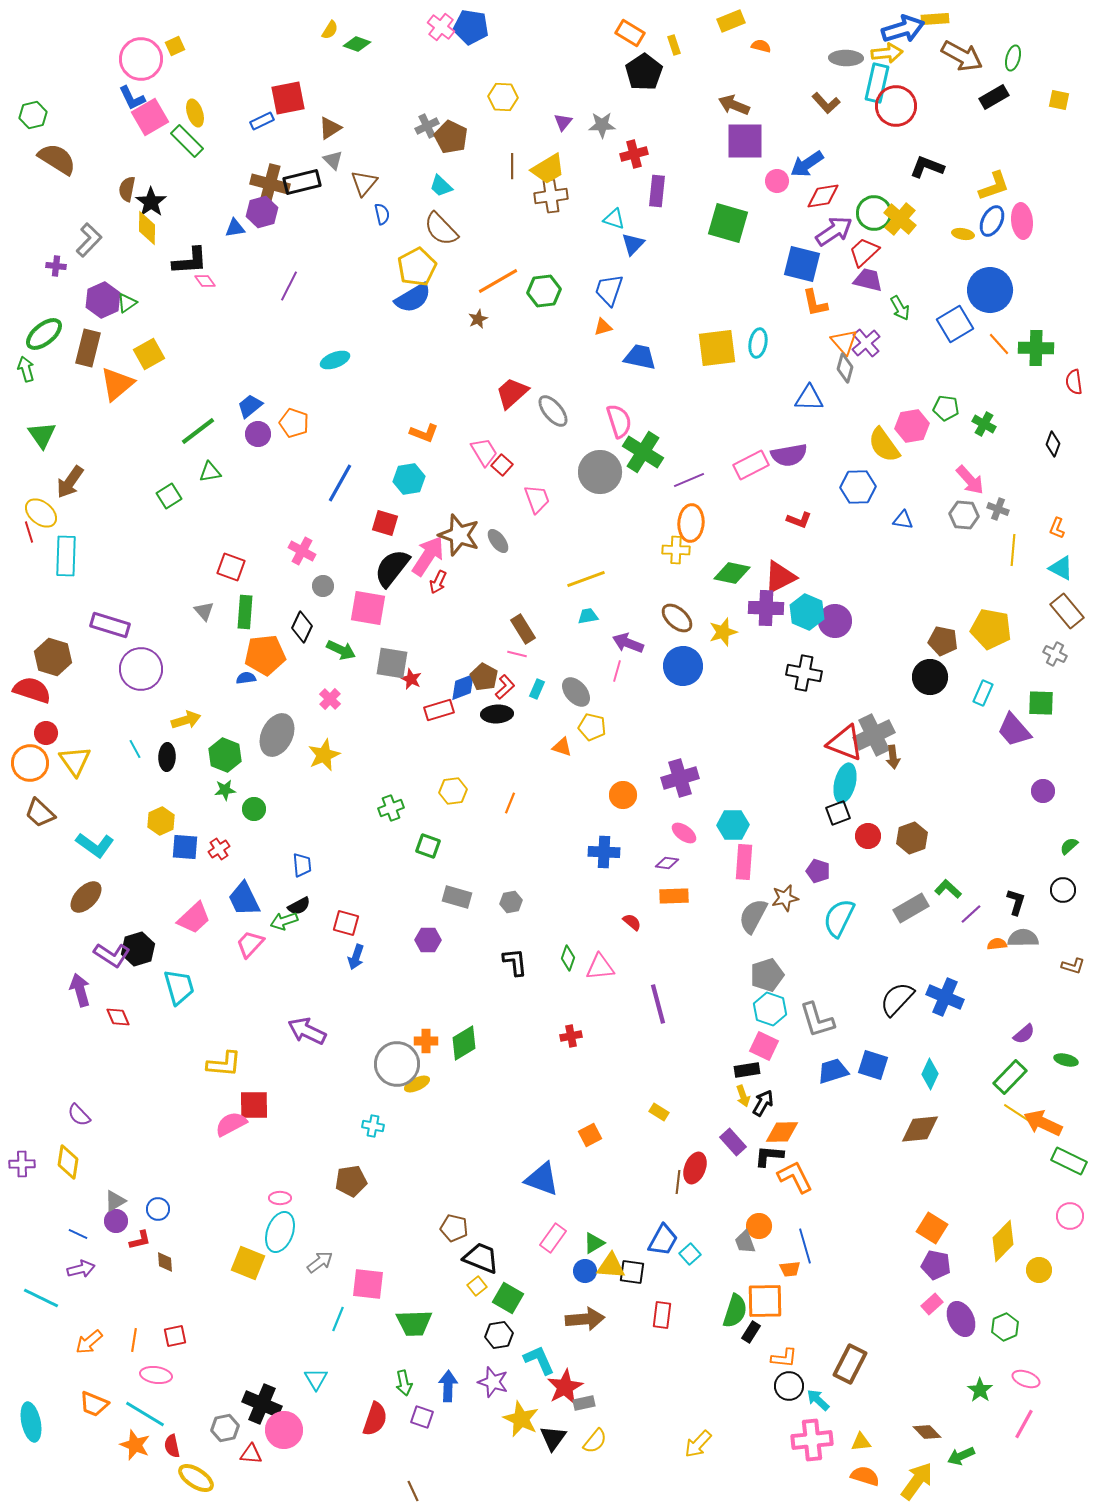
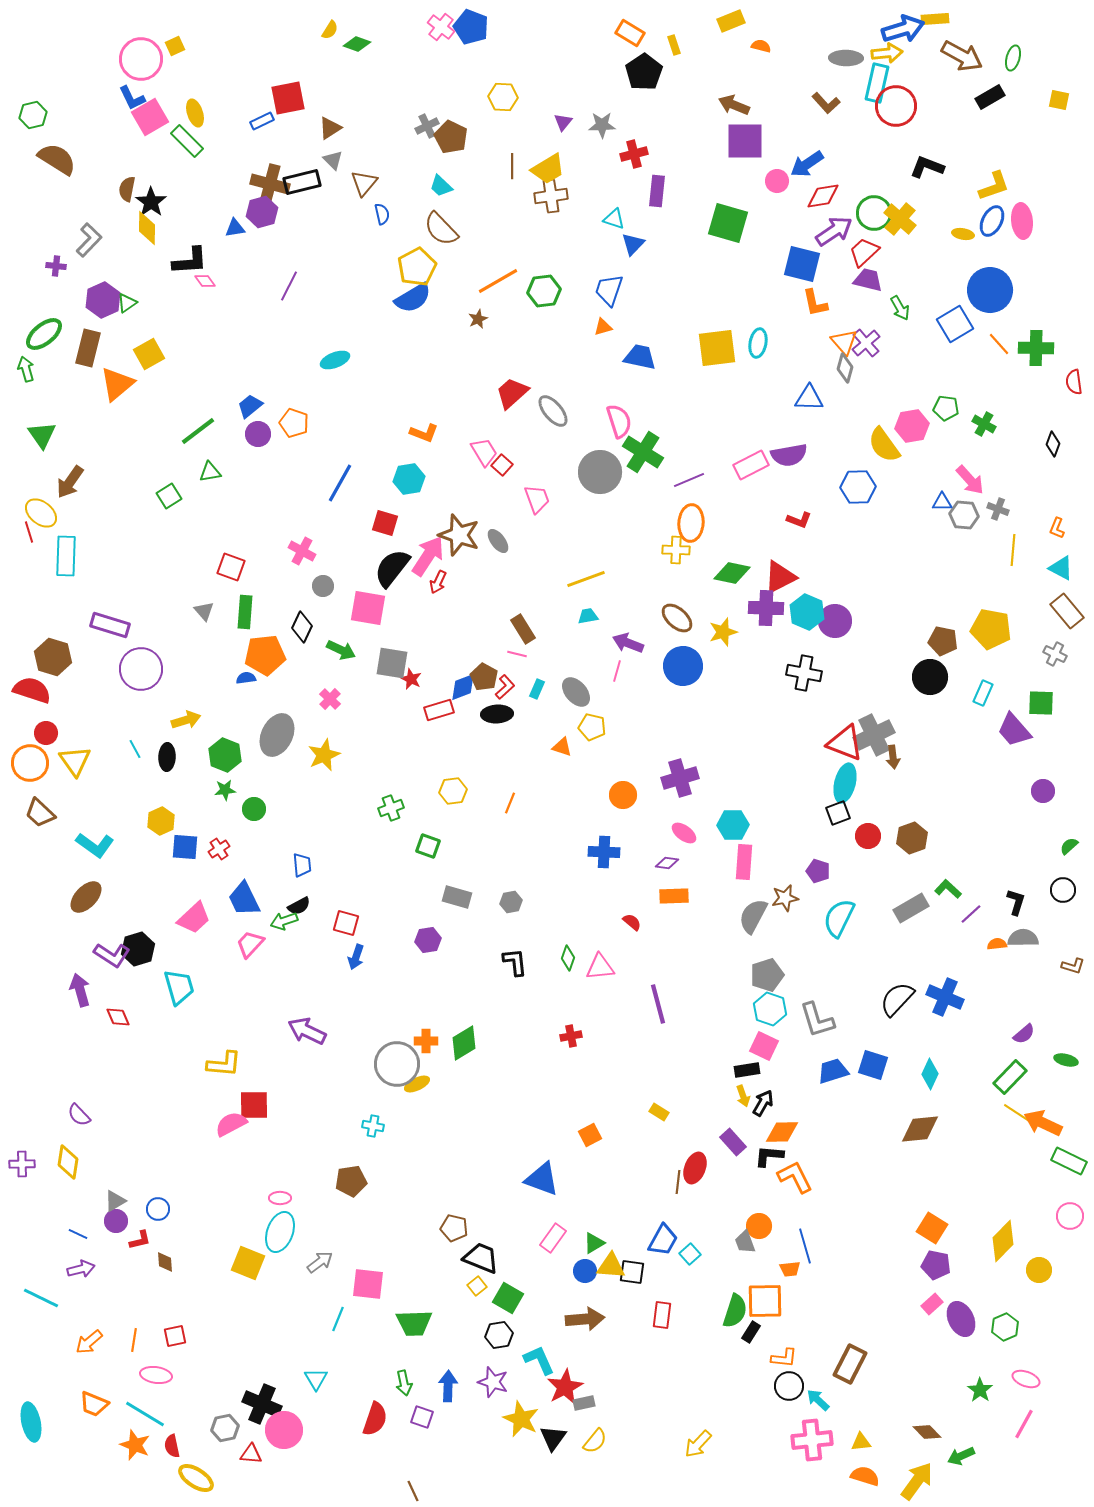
blue pentagon at (471, 27): rotated 12 degrees clockwise
black rectangle at (994, 97): moved 4 px left
blue triangle at (903, 520): moved 39 px right, 18 px up; rotated 10 degrees counterclockwise
purple hexagon at (428, 940): rotated 10 degrees counterclockwise
